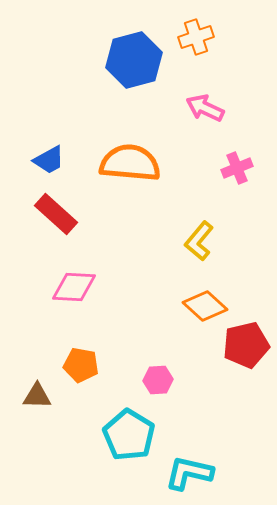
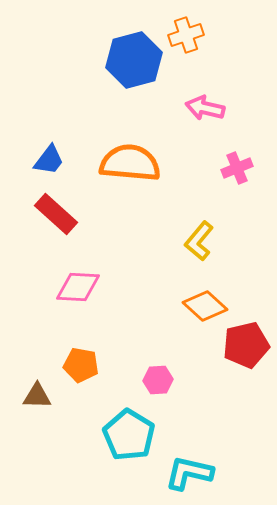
orange cross: moved 10 px left, 2 px up
pink arrow: rotated 12 degrees counterclockwise
blue trapezoid: rotated 24 degrees counterclockwise
pink diamond: moved 4 px right
